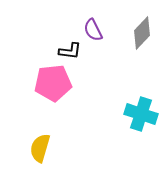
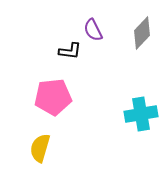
pink pentagon: moved 14 px down
cyan cross: rotated 28 degrees counterclockwise
